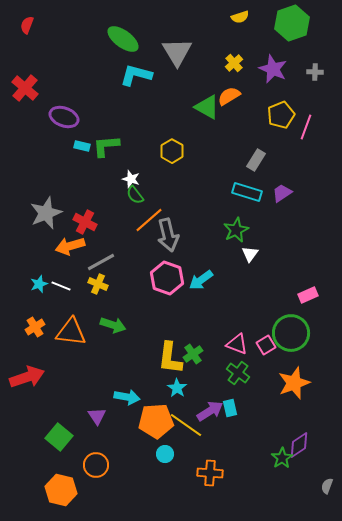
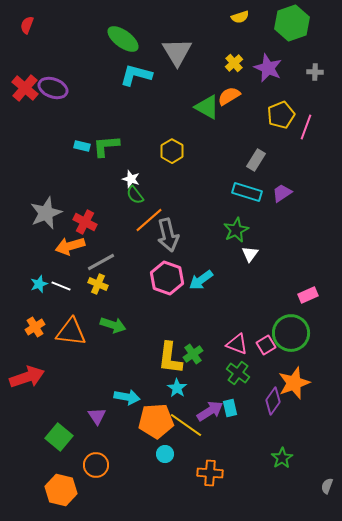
purple star at (273, 69): moved 5 px left, 1 px up
purple ellipse at (64, 117): moved 11 px left, 29 px up
purple diamond at (299, 445): moved 26 px left, 44 px up; rotated 20 degrees counterclockwise
